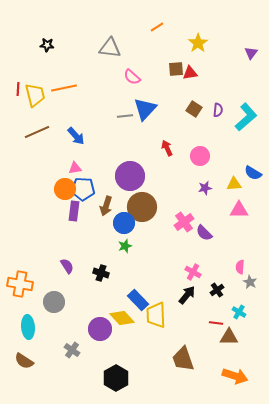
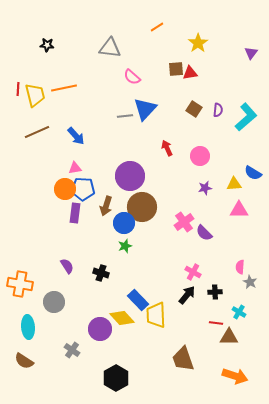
purple rectangle at (74, 211): moved 1 px right, 2 px down
black cross at (217, 290): moved 2 px left, 2 px down; rotated 32 degrees clockwise
